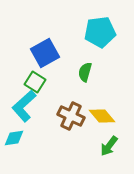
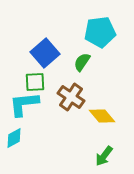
blue square: rotated 12 degrees counterclockwise
green semicircle: moved 3 px left, 10 px up; rotated 18 degrees clockwise
green square: rotated 35 degrees counterclockwise
cyan L-shape: moved 2 px up; rotated 36 degrees clockwise
brown cross: moved 19 px up; rotated 8 degrees clockwise
cyan diamond: rotated 20 degrees counterclockwise
green arrow: moved 5 px left, 10 px down
